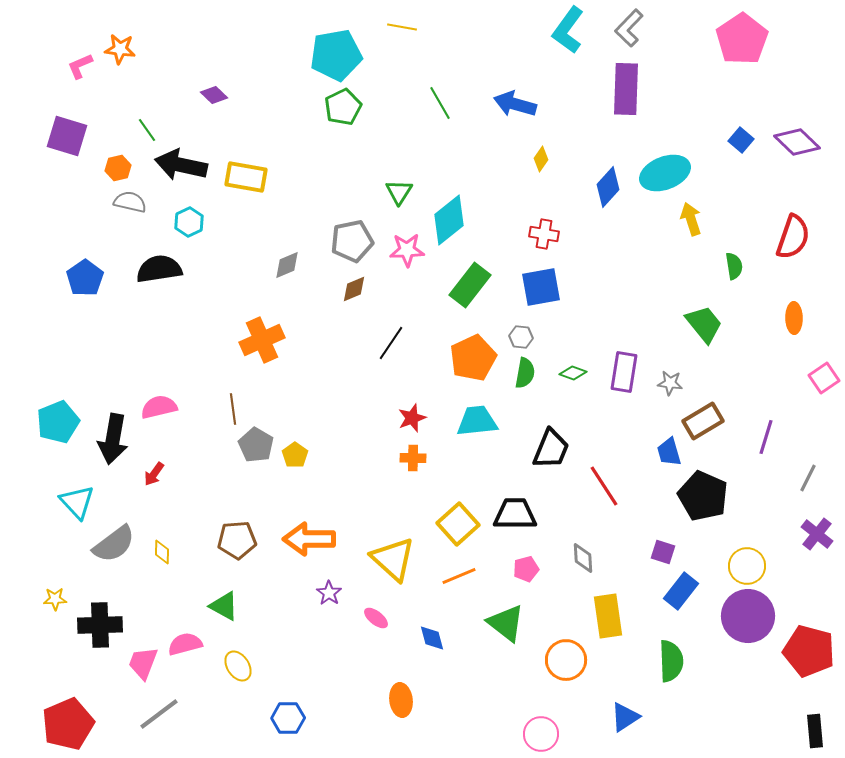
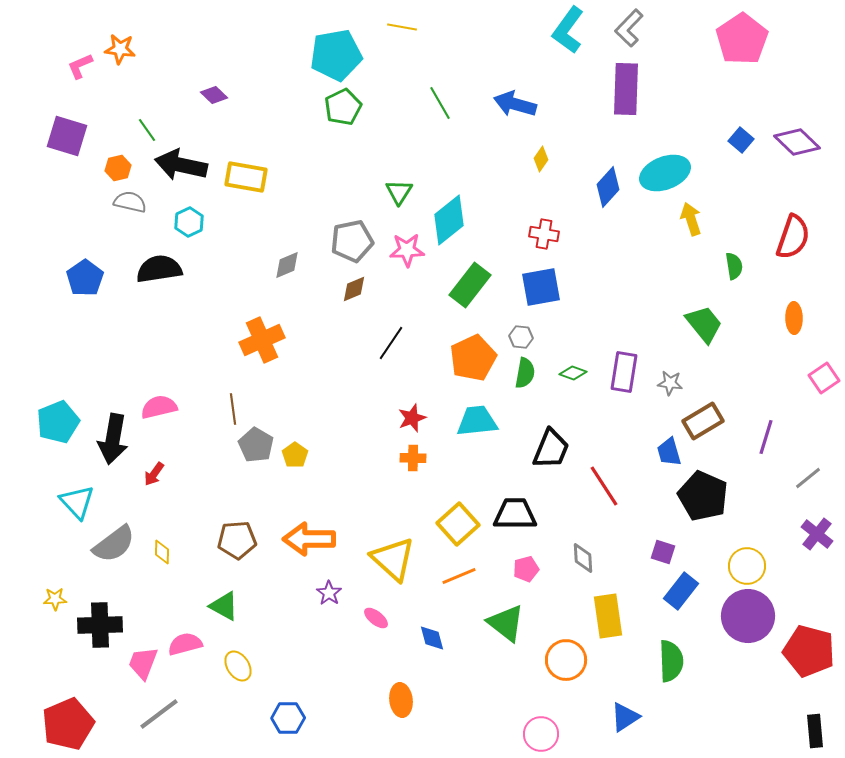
gray line at (808, 478): rotated 24 degrees clockwise
